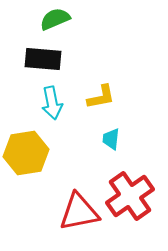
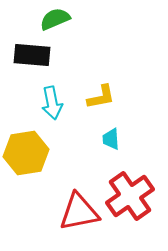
black rectangle: moved 11 px left, 4 px up
cyan trapezoid: rotated 10 degrees counterclockwise
